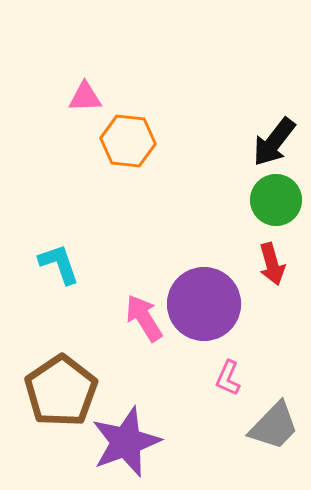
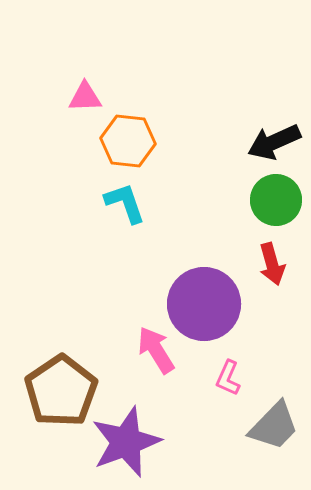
black arrow: rotated 28 degrees clockwise
cyan L-shape: moved 66 px right, 61 px up
pink arrow: moved 12 px right, 32 px down
